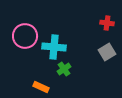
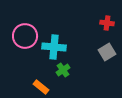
green cross: moved 1 px left, 1 px down
orange rectangle: rotated 14 degrees clockwise
